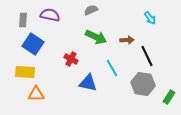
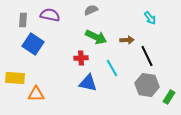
red cross: moved 10 px right, 1 px up; rotated 32 degrees counterclockwise
yellow rectangle: moved 10 px left, 6 px down
gray hexagon: moved 4 px right, 1 px down
